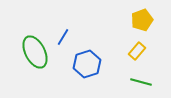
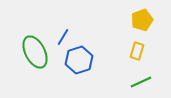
yellow rectangle: rotated 24 degrees counterclockwise
blue hexagon: moved 8 px left, 4 px up
green line: rotated 40 degrees counterclockwise
